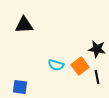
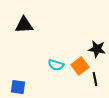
black line: moved 2 px left, 2 px down
blue square: moved 2 px left
